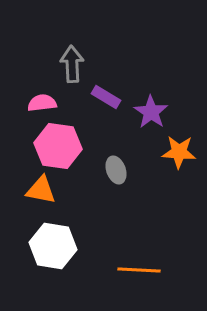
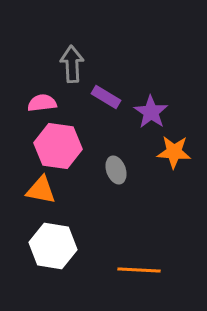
orange star: moved 5 px left
